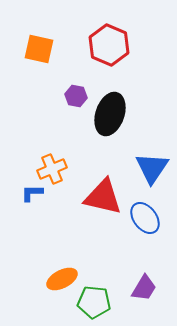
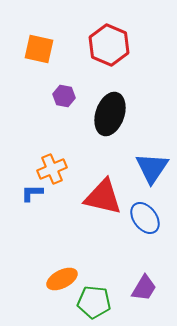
purple hexagon: moved 12 px left
